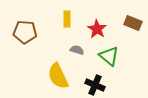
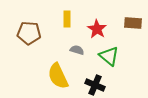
brown rectangle: rotated 18 degrees counterclockwise
brown pentagon: moved 4 px right, 1 px down
